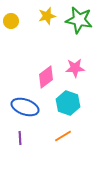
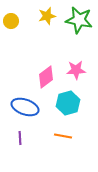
pink star: moved 1 px right, 2 px down
cyan hexagon: rotated 25 degrees clockwise
orange line: rotated 42 degrees clockwise
